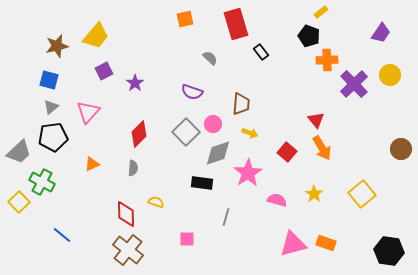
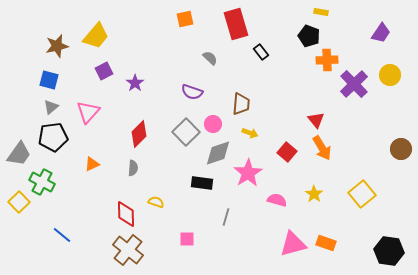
yellow rectangle at (321, 12): rotated 48 degrees clockwise
gray trapezoid at (19, 152): moved 2 px down; rotated 12 degrees counterclockwise
